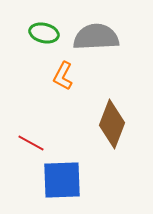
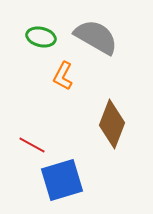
green ellipse: moved 3 px left, 4 px down
gray semicircle: rotated 33 degrees clockwise
red line: moved 1 px right, 2 px down
blue square: rotated 15 degrees counterclockwise
